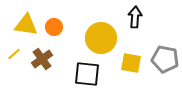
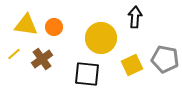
yellow square: moved 1 px right, 2 px down; rotated 35 degrees counterclockwise
